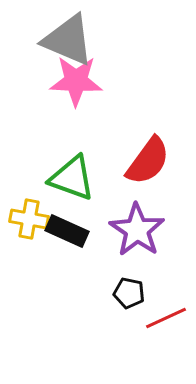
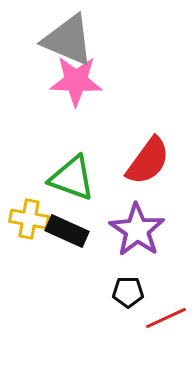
black pentagon: moved 1 px left, 1 px up; rotated 12 degrees counterclockwise
